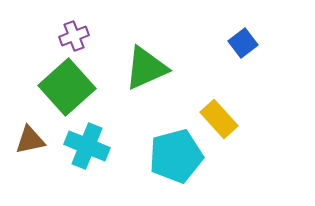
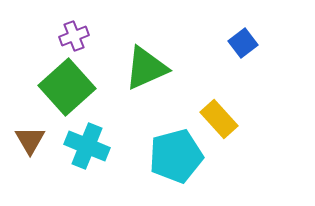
brown triangle: rotated 48 degrees counterclockwise
